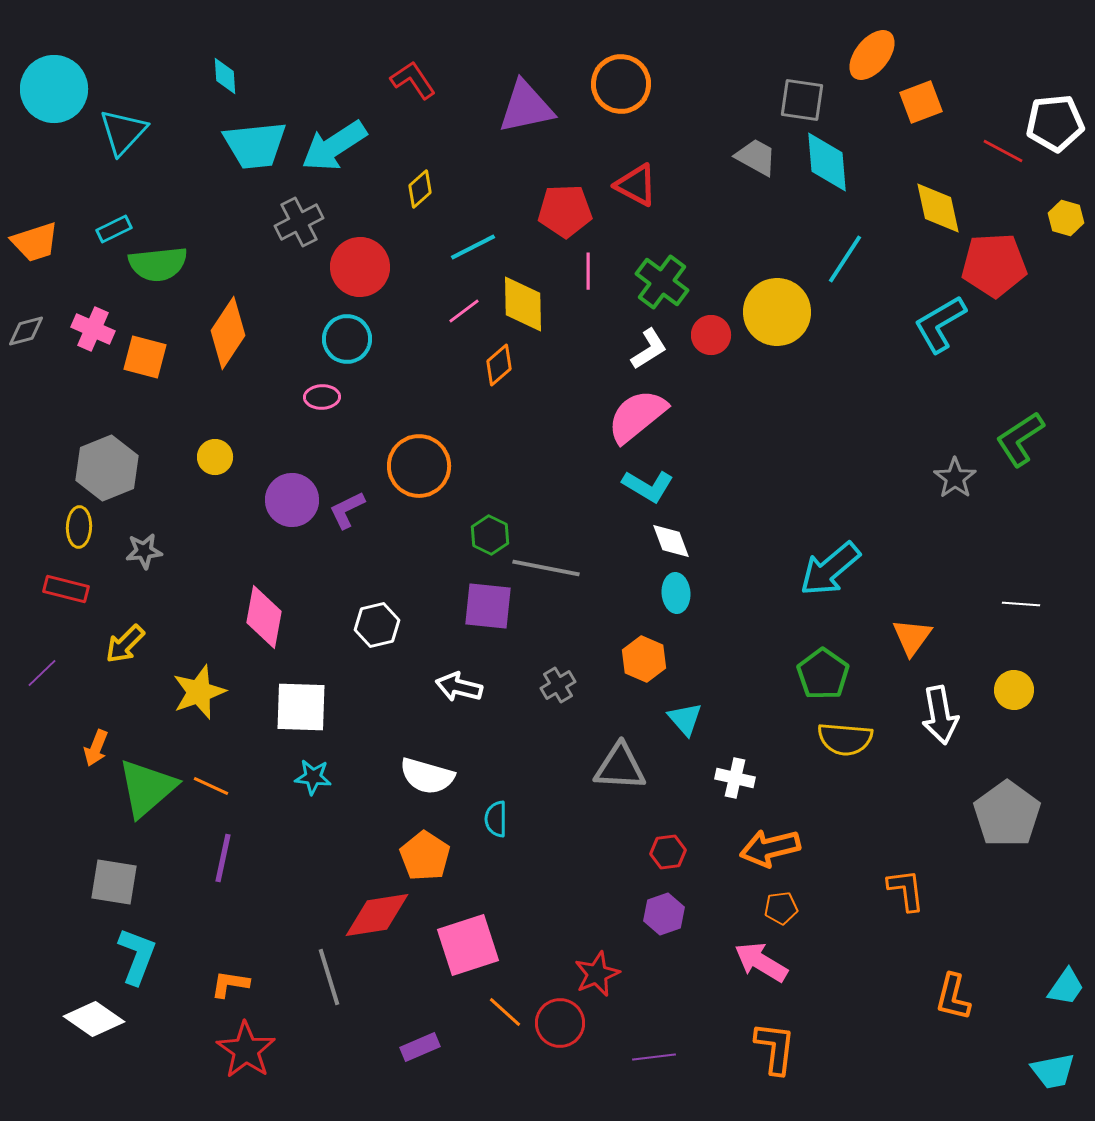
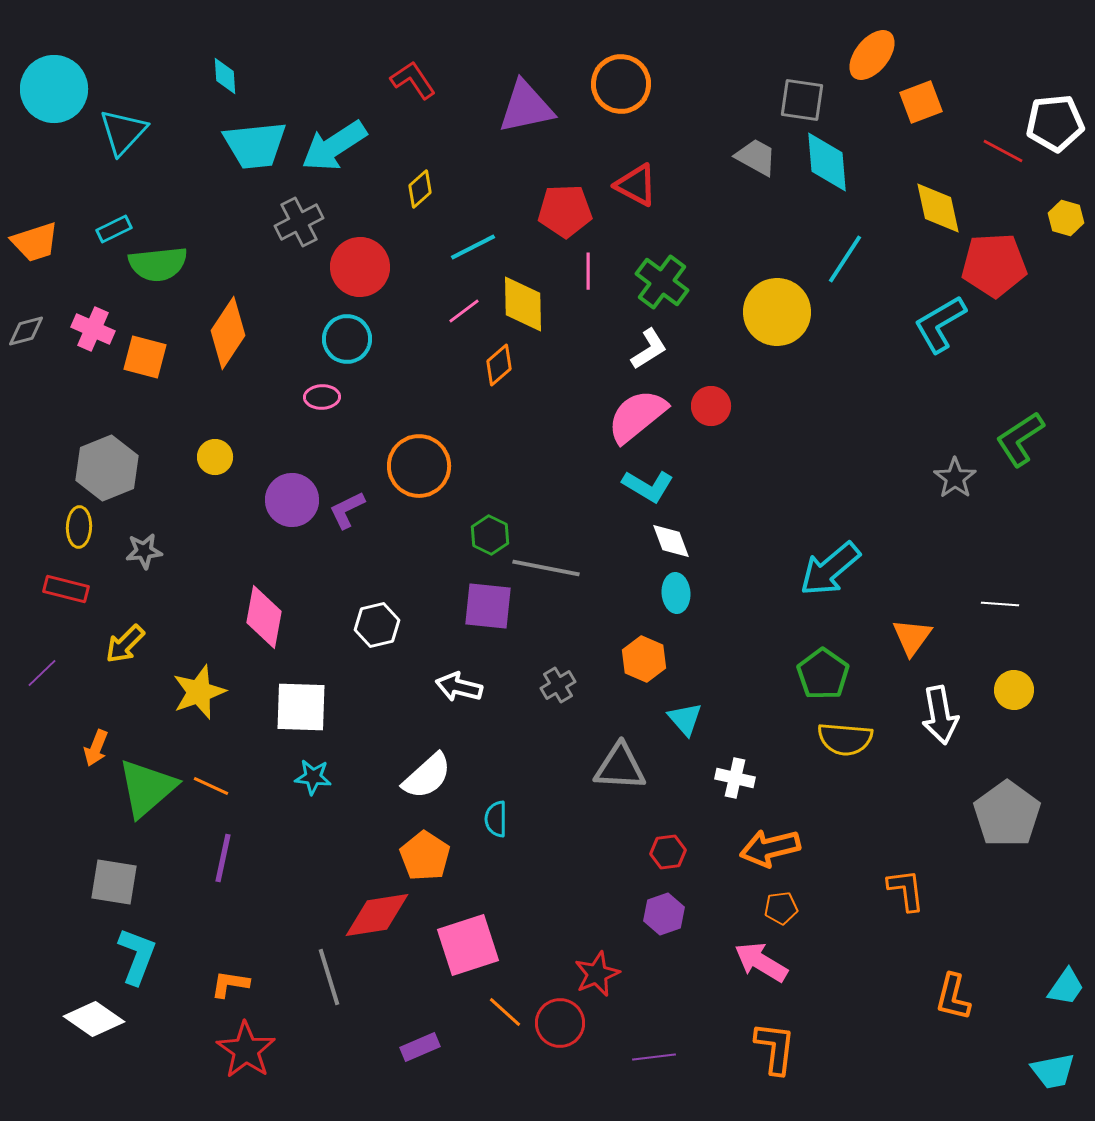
red circle at (711, 335): moved 71 px down
white line at (1021, 604): moved 21 px left
white semicircle at (427, 776): rotated 58 degrees counterclockwise
